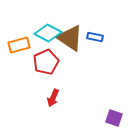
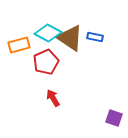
red arrow: rotated 126 degrees clockwise
